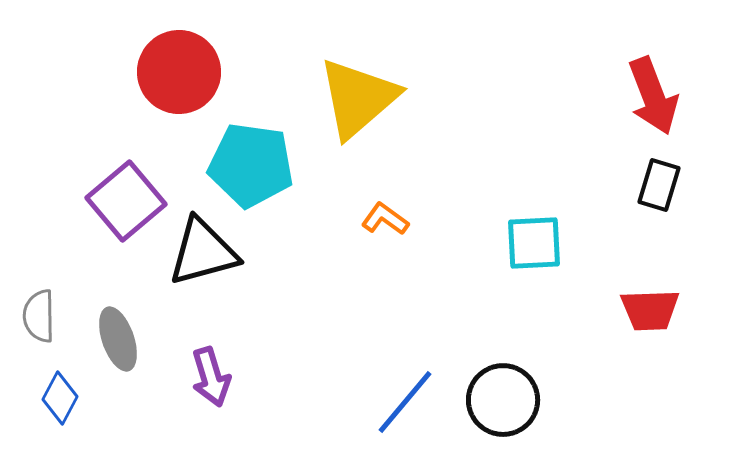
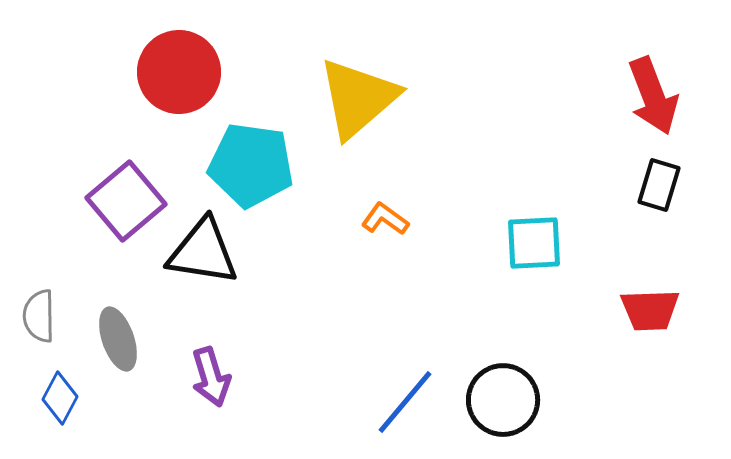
black triangle: rotated 24 degrees clockwise
